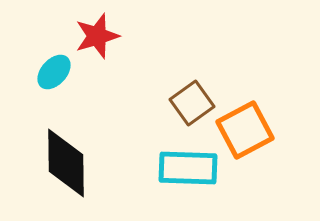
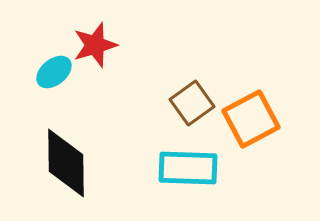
red star: moved 2 px left, 9 px down
cyan ellipse: rotated 9 degrees clockwise
orange square: moved 6 px right, 11 px up
